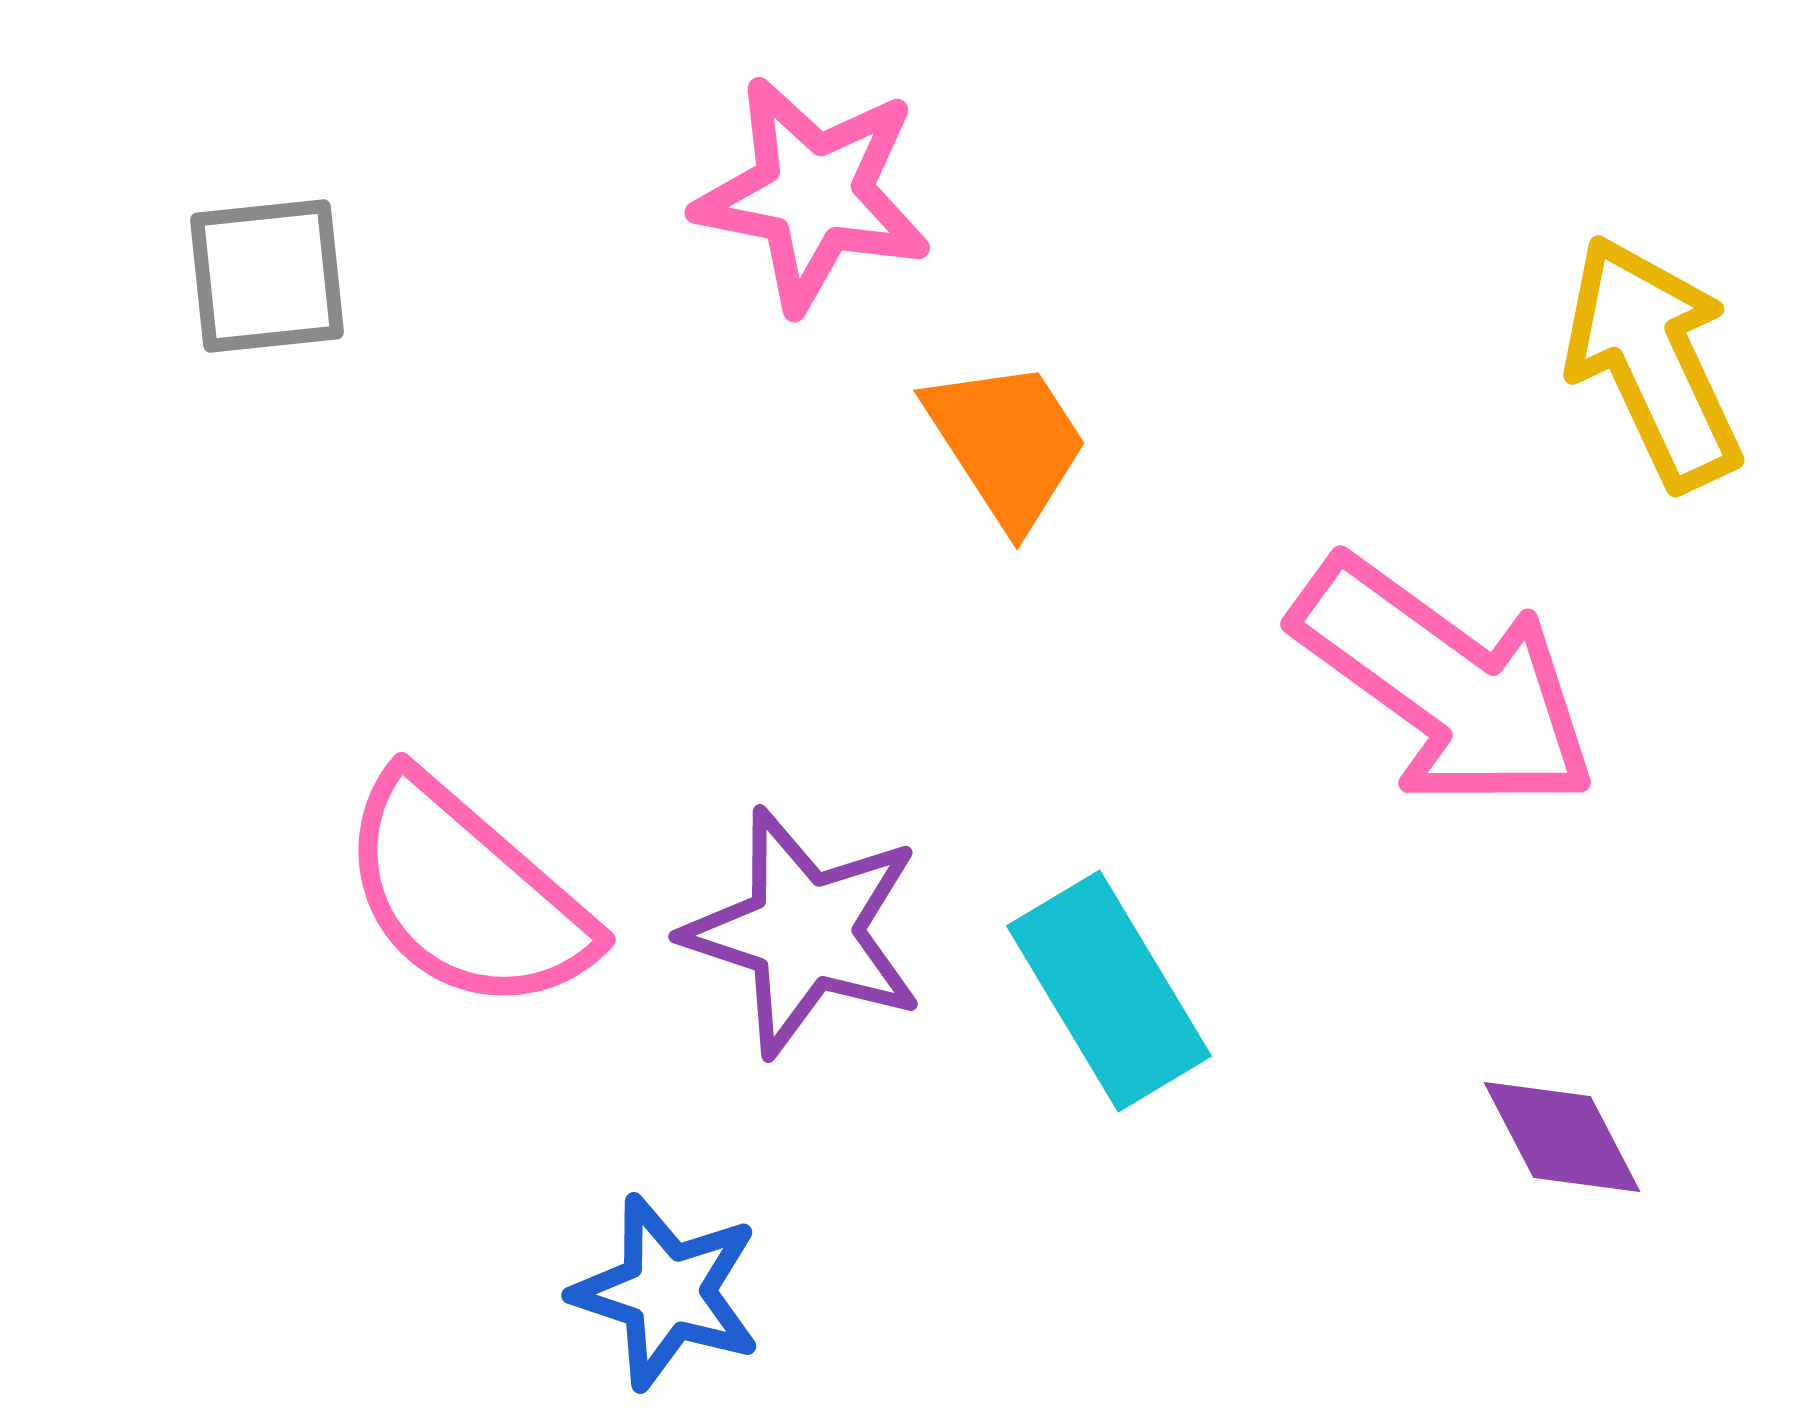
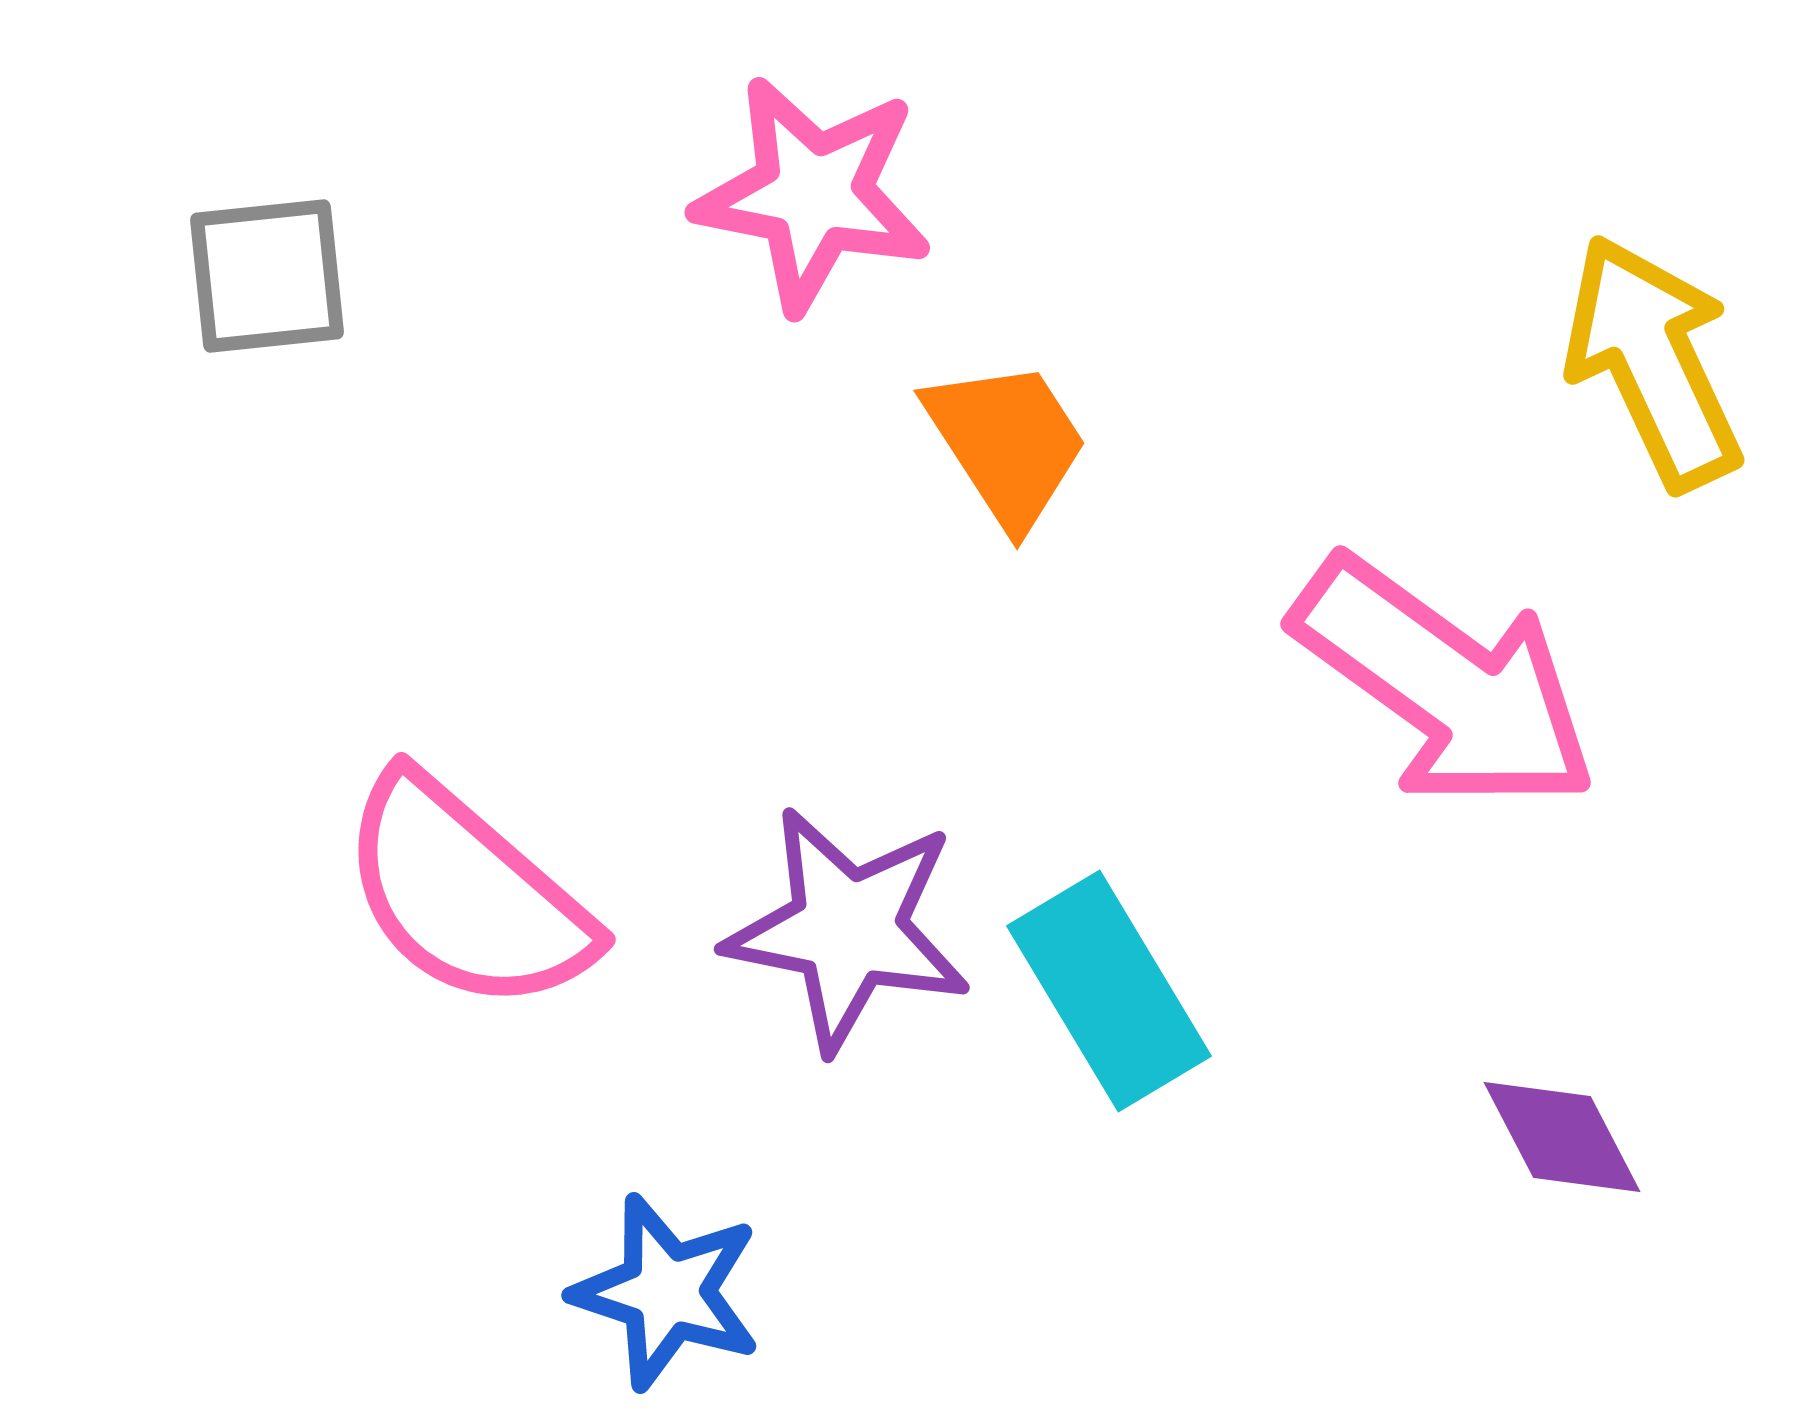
purple star: moved 44 px right, 3 px up; rotated 7 degrees counterclockwise
